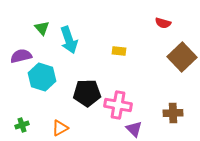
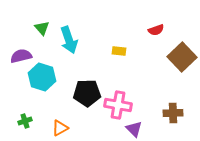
red semicircle: moved 7 px left, 7 px down; rotated 35 degrees counterclockwise
green cross: moved 3 px right, 4 px up
